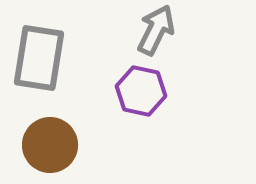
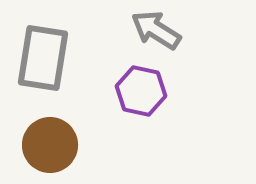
gray arrow: rotated 84 degrees counterclockwise
gray rectangle: moved 4 px right
